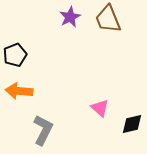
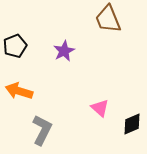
purple star: moved 6 px left, 34 px down
black pentagon: moved 9 px up
orange arrow: rotated 12 degrees clockwise
black diamond: rotated 10 degrees counterclockwise
gray L-shape: moved 1 px left
